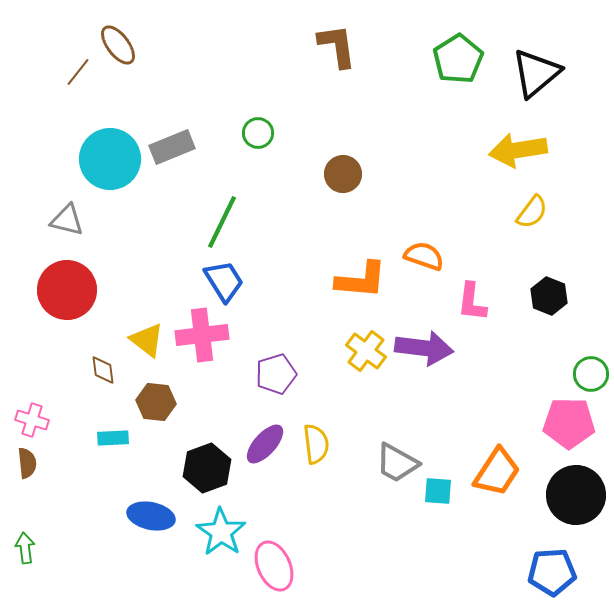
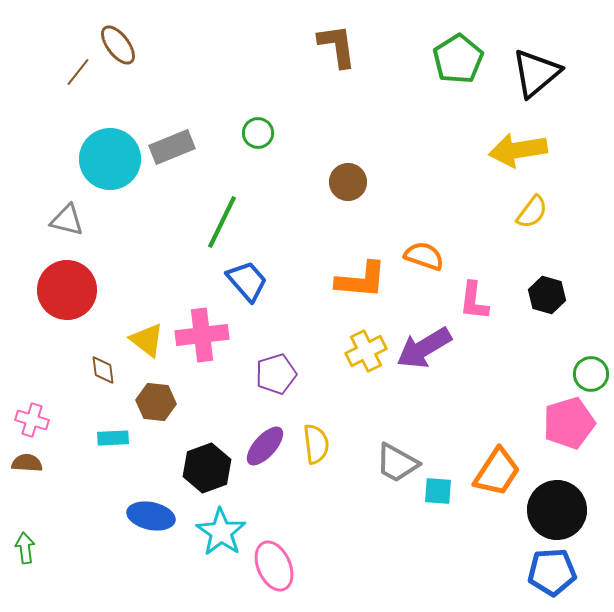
brown circle at (343, 174): moved 5 px right, 8 px down
blue trapezoid at (224, 281): moved 23 px right; rotated 9 degrees counterclockwise
black hexagon at (549, 296): moved 2 px left, 1 px up; rotated 6 degrees counterclockwise
pink L-shape at (472, 302): moved 2 px right, 1 px up
purple arrow at (424, 348): rotated 142 degrees clockwise
yellow cross at (366, 351): rotated 27 degrees clockwise
pink pentagon at (569, 423): rotated 18 degrees counterclockwise
purple ellipse at (265, 444): moved 2 px down
brown semicircle at (27, 463): rotated 80 degrees counterclockwise
black circle at (576, 495): moved 19 px left, 15 px down
